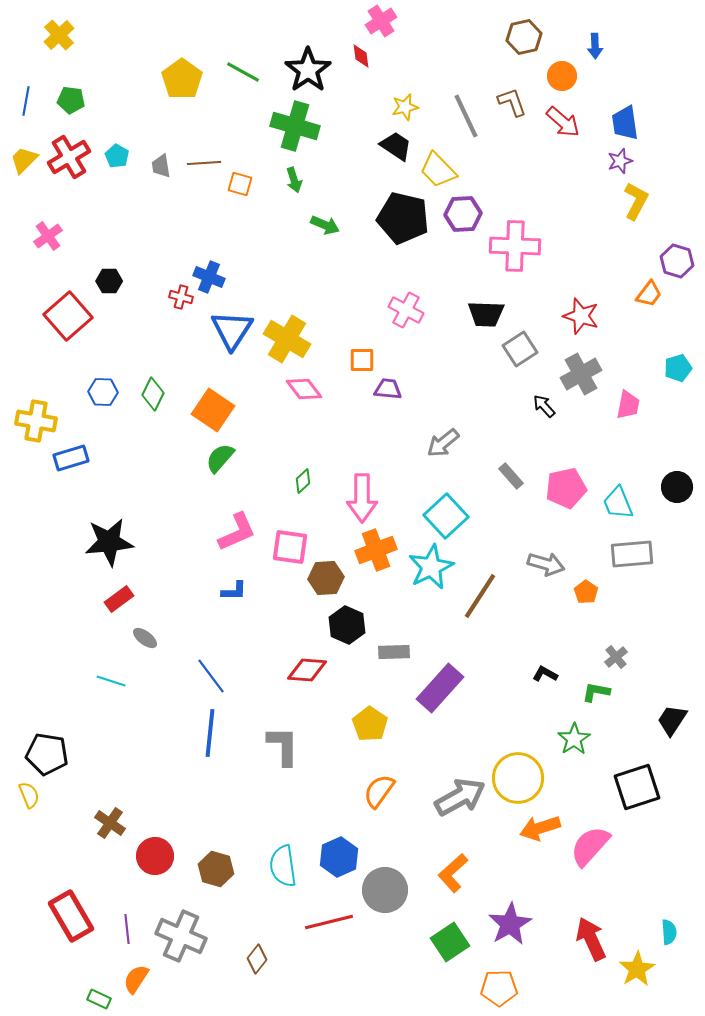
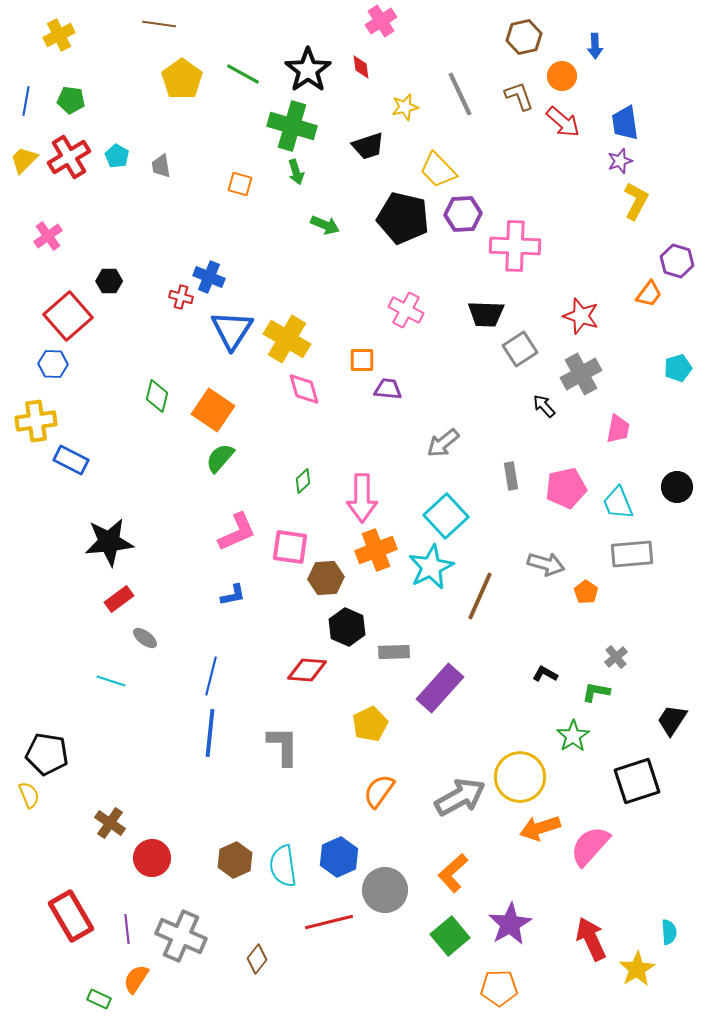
yellow cross at (59, 35): rotated 16 degrees clockwise
red diamond at (361, 56): moved 11 px down
green line at (243, 72): moved 2 px down
brown L-shape at (512, 102): moved 7 px right, 6 px up
gray line at (466, 116): moved 6 px left, 22 px up
green cross at (295, 126): moved 3 px left
black trapezoid at (396, 146): moved 28 px left; rotated 128 degrees clockwise
brown line at (204, 163): moved 45 px left, 139 px up; rotated 12 degrees clockwise
green arrow at (294, 180): moved 2 px right, 8 px up
pink diamond at (304, 389): rotated 21 degrees clockwise
blue hexagon at (103, 392): moved 50 px left, 28 px up
green diamond at (153, 394): moved 4 px right, 2 px down; rotated 12 degrees counterclockwise
pink trapezoid at (628, 405): moved 10 px left, 24 px down
yellow cross at (36, 421): rotated 18 degrees counterclockwise
blue rectangle at (71, 458): moved 2 px down; rotated 44 degrees clockwise
gray rectangle at (511, 476): rotated 32 degrees clockwise
blue L-shape at (234, 591): moved 1 px left, 4 px down; rotated 12 degrees counterclockwise
brown line at (480, 596): rotated 9 degrees counterclockwise
black hexagon at (347, 625): moved 2 px down
blue line at (211, 676): rotated 51 degrees clockwise
yellow pentagon at (370, 724): rotated 12 degrees clockwise
green star at (574, 739): moved 1 px left, 3 px up
yellow circle at (518, 778): moved 2 px right, 1 px up
black square at (637, 787): moved 6 px up
red circle at (155, 856): moved 3 px left, 2 px down
brown hexagon at (216, 869): moved 19 px right, 9 px up; rotated 20 degrees clockwise
green square at (450, 942): moved 6 px up; rotated 6 degrees counterclockwise
